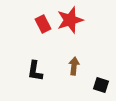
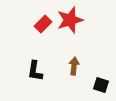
red rectangle: rotated 72 degrees clockwise
